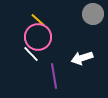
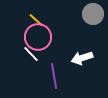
yellow line: moved 2 px left
